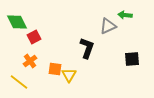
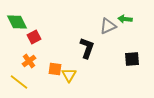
green arrow: moved 4 px down
orange cross: moved 1 px left
